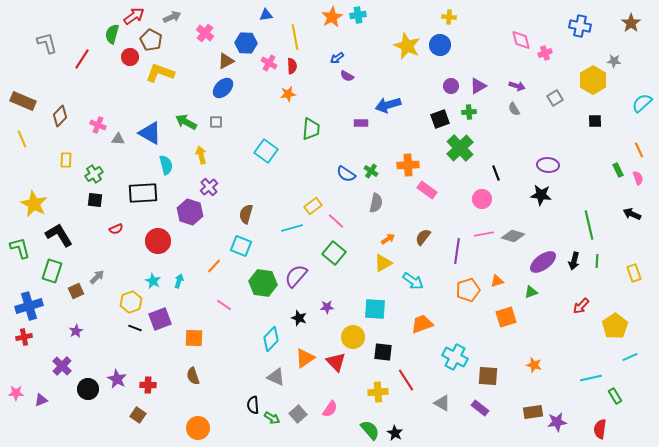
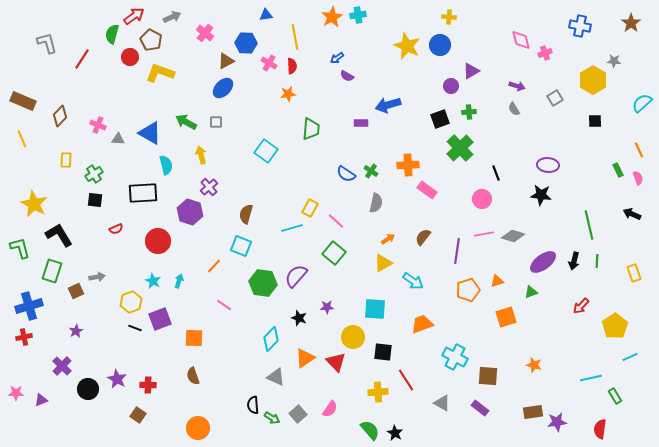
purple triangle at (478, 86): moved 7 px left, 15 px up
yellow rectangle at (313, 206): moved 3 px left, 2 px down; rotated 24 degrees counterclockwise
gray arrow at (97, 277): rotated 35 degrees clockwise
